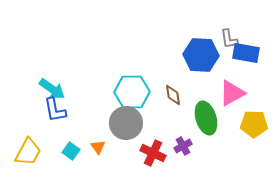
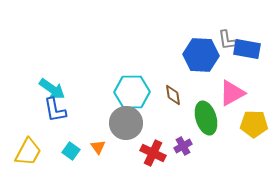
gray L-shape: moved 2 px left, 1 px down
blue rectangle: moved 1 px right, 4 px up
